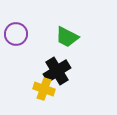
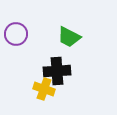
green trapezoid: moved 2 px right
black cross: rotated 28 degrees clockwise
